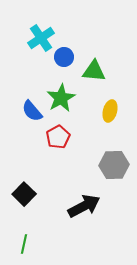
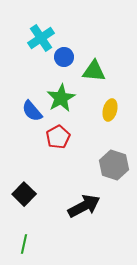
yellow ellipse: moved 1 px up
gray hexagon: rotated 20 degrees clockwise
